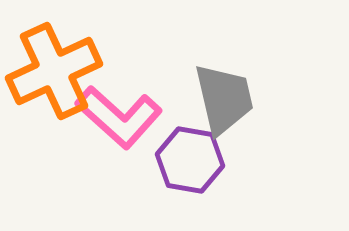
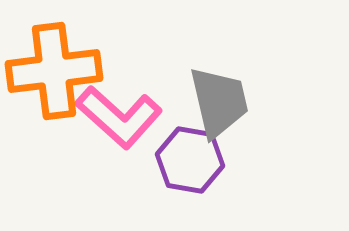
orange cross: rotated 18 degrees clockwise
gray trapezoid: moved 5 px left, 3 px down
